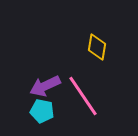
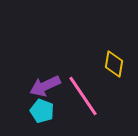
yellow diamond: moved 17 px right, 17 px down
cyan pentagon: rotated 10 degrees clockwise
